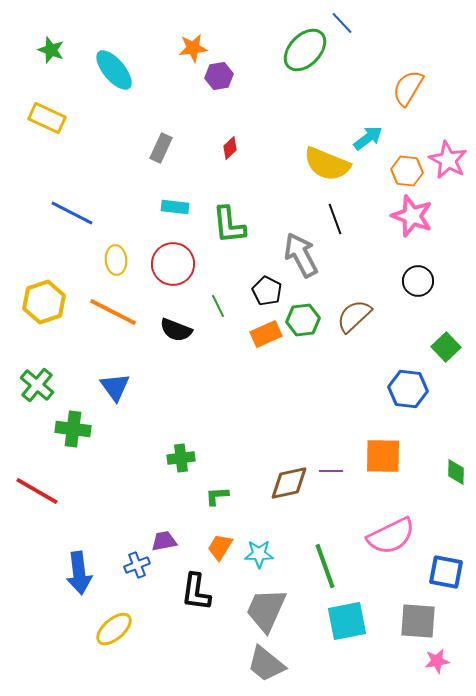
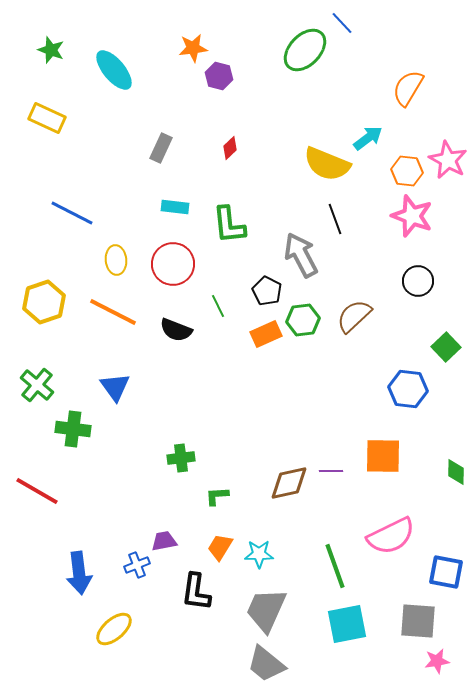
purple hexagon at (219, 76): rotated 24 degrees clockwise
green line at (325, 566): moved 10 px right
cyan square at (347, 621): moved 3 px down
